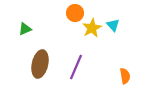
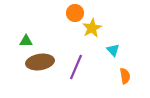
cyan triangle: moved 25 px down
green triangle: moved 1 px right, 12 px down; rotated 24 degrees clockwise
brown ellipse: moved 2 px up; rotated 68 degrees clockwise
